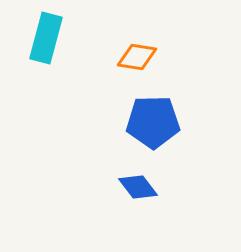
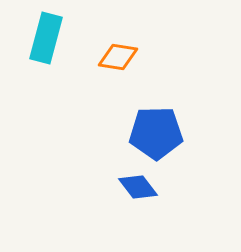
orange diamond: moved 19 px left
blue pentagon: moved 3 px right, 11 px down
